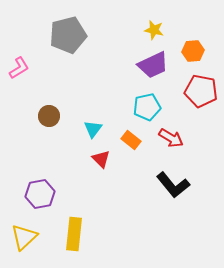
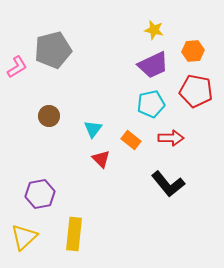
gray pentagon: moved 15 px left, 15 px down
pink L-shape: moved 2 px left, 1 px up
red pentagon: moved 5 px left
cyan pentagon: moved 4 px right, 3 px up
red arrow: rotated 30 degrees counterclockwise
black L-shape: moved 5 px left, 1 px up
